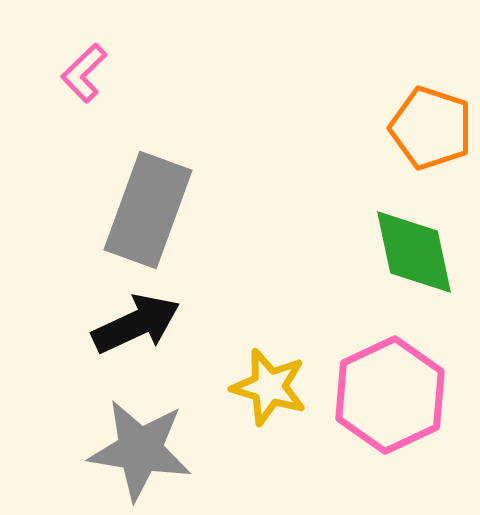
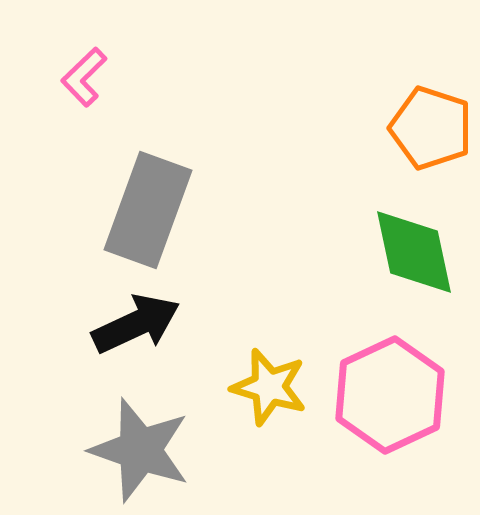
pink L-shape: moved 4 px down
gray star: rotated 10 degrees clockwise
